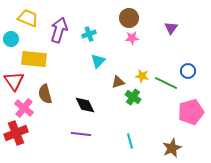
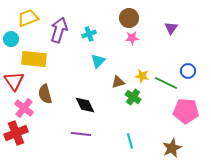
yellow trapezoid: rotated 45 degrees counterclockwise
pink pentagon: moved 5 px left, 1 px up; rotated 20 degrees clockwise
